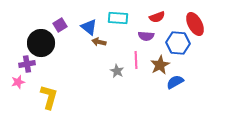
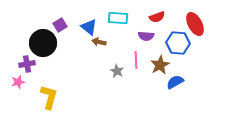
black circle: moved 2 px right
